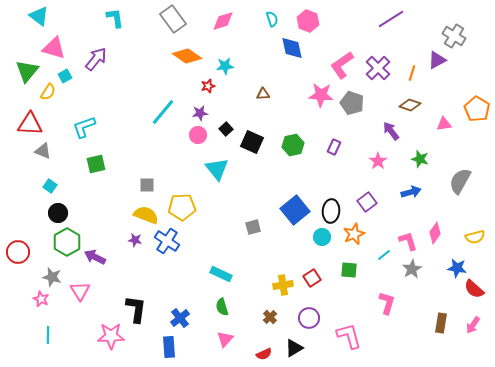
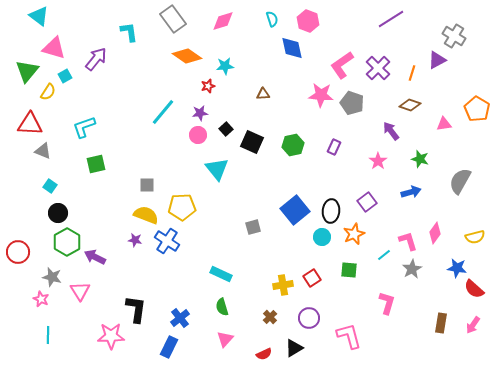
cyan L-shape at (115, 18): moved 14 px right, 14 px down
blue rectangle at (169, 347): rotated 30 degrees clockwise
